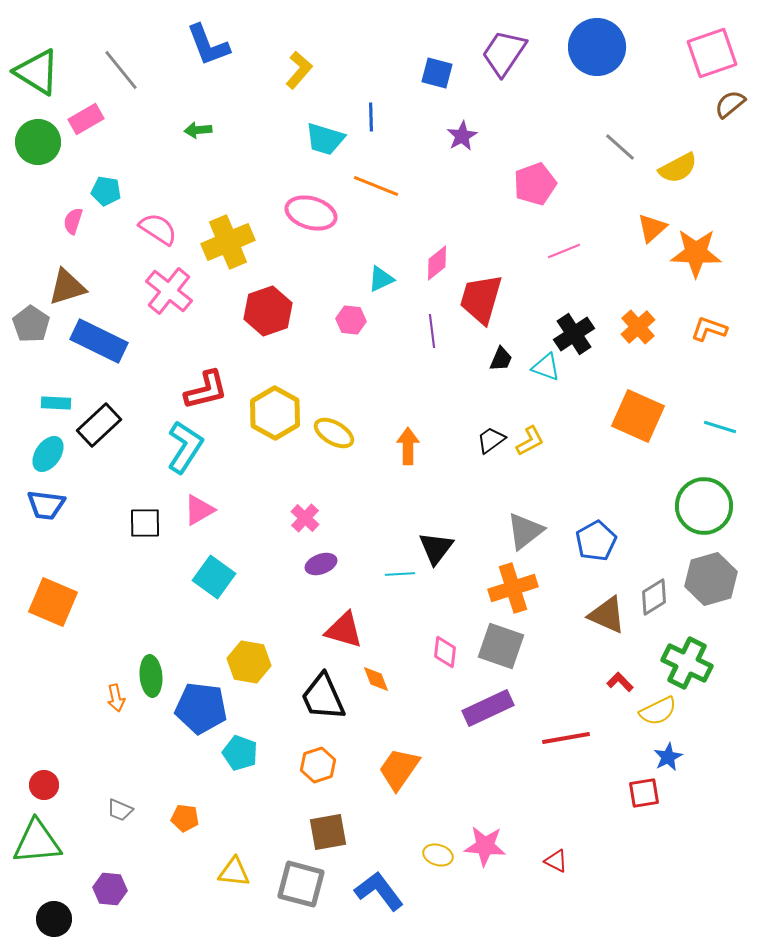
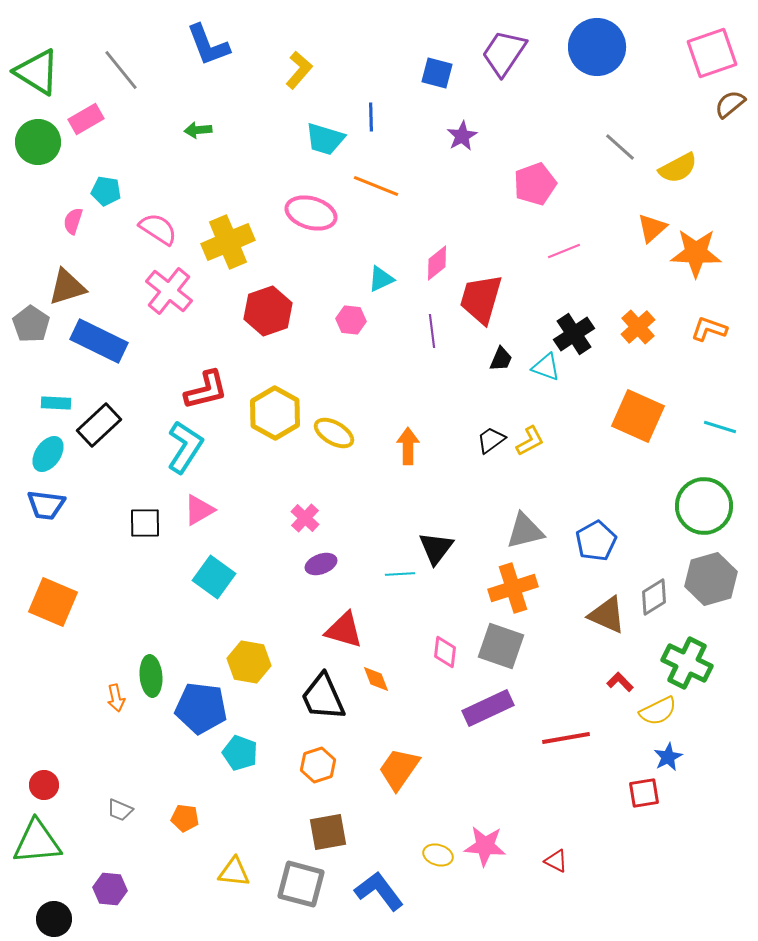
gray triangle at (525, 531): rotated 24 degrees clockwise
